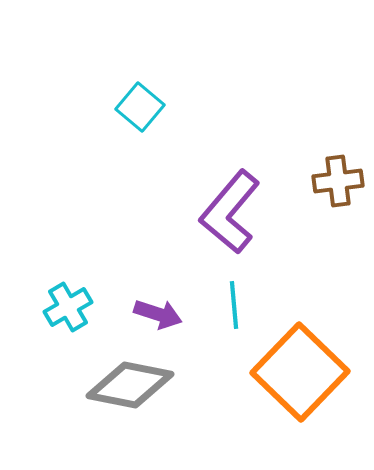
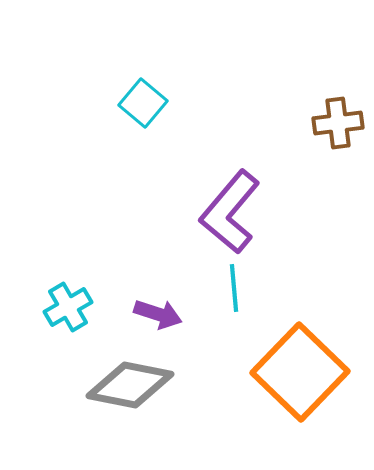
cyan square: moved 3 px right, 4 px up
brown cross: moved 58 px up
cyan line: moved 17 px up
